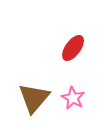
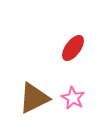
brown triangle: rotated 24 degrees clockwise
